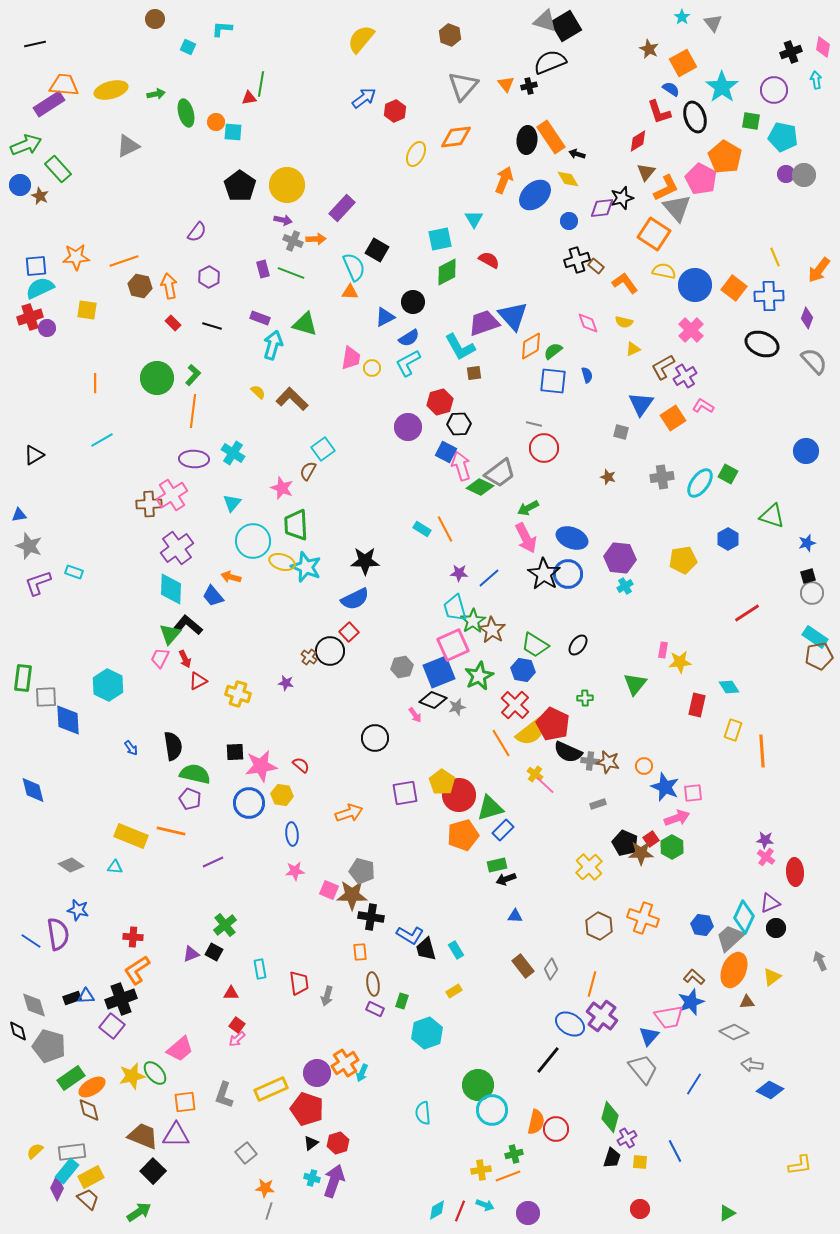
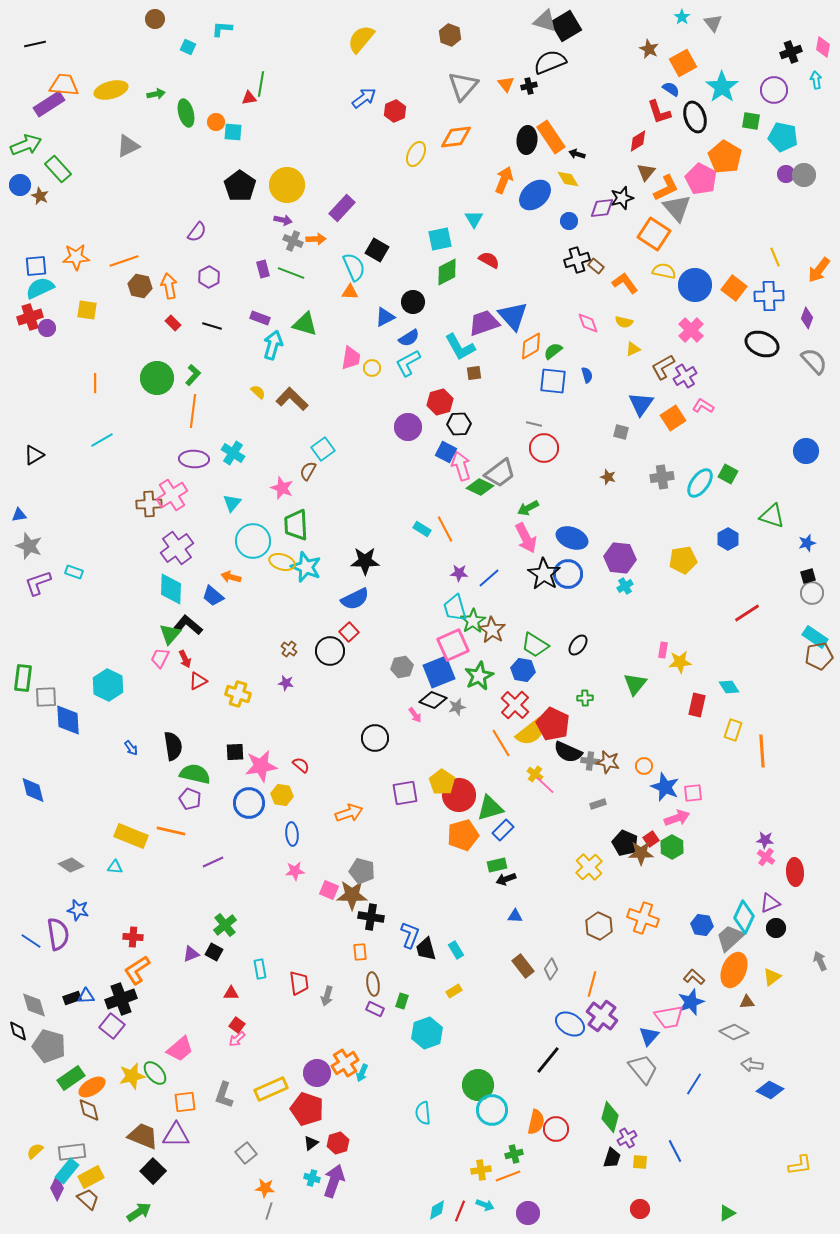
blue trapezoid at (213, 596): rotated 10 degrees counterclockwise
brown cross at (309, 657): moved 20 px left, 8 px up
blue L-shape at (410, 935): rotated 100 degrees counterclockwise
